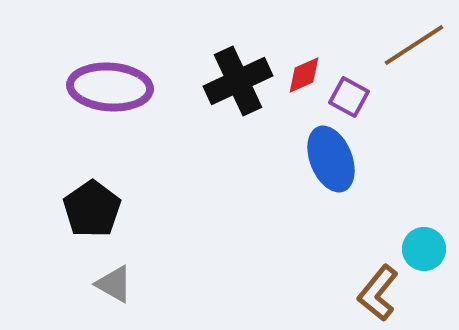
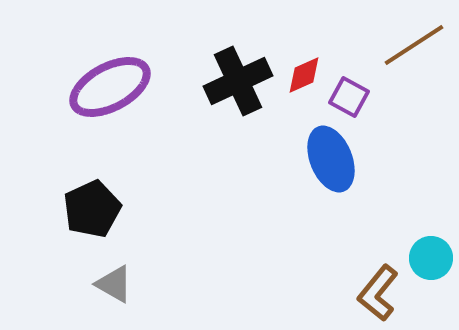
purple ellipse: rotated 32 degrees counterclockwise
black pentagon: rotated 10 degrees clockwise
cyan circle: moved 7 px right, 9 px down
